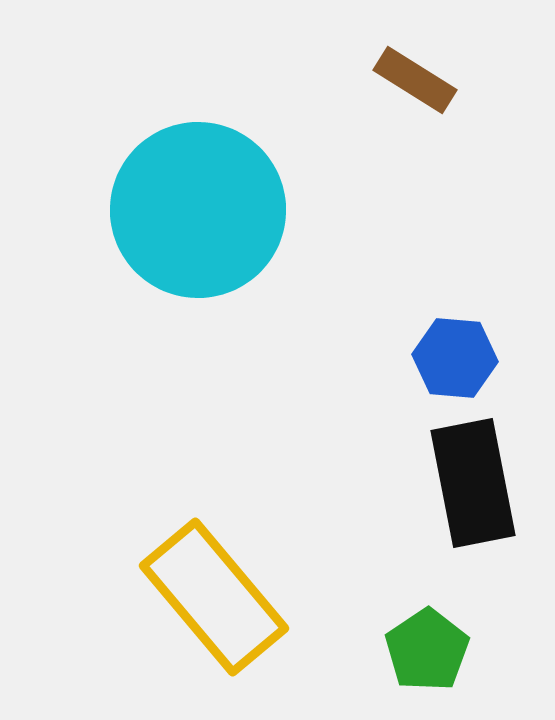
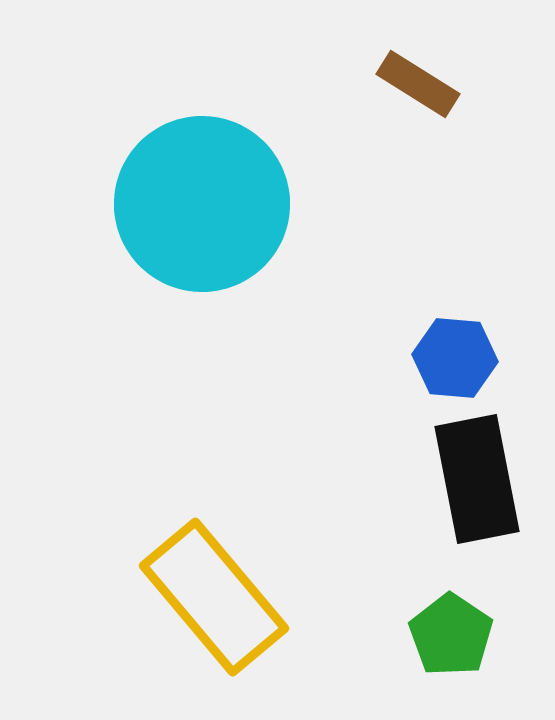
brown rectangle: moved 3 px right, 4 px down
cyan circle: moved 4 px right, 6 px up
black rectangle: moved 4 px right, 4 px up
green pentagon: moved 24 px right, 15 px up; rotated 4 degrees counterclockwise
